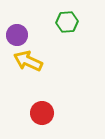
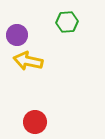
yellow arrow: rotated 12 degrees counterclockwise
red circle: moved 7 px left, 9 px down
